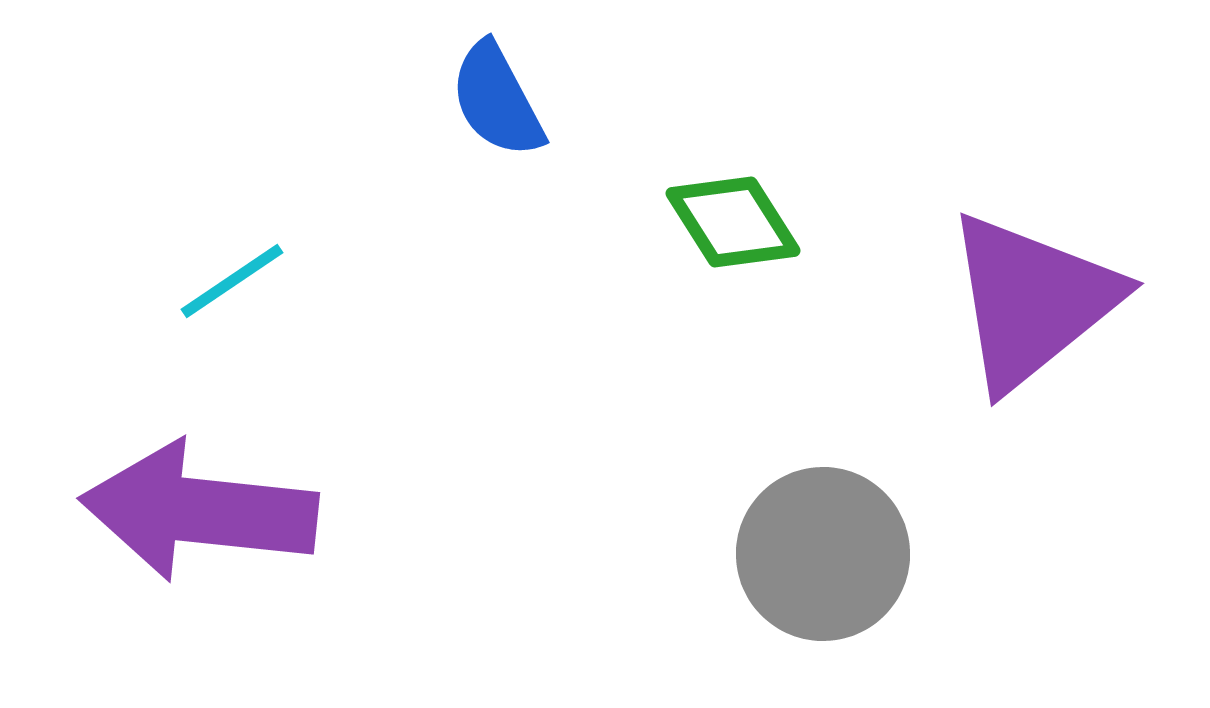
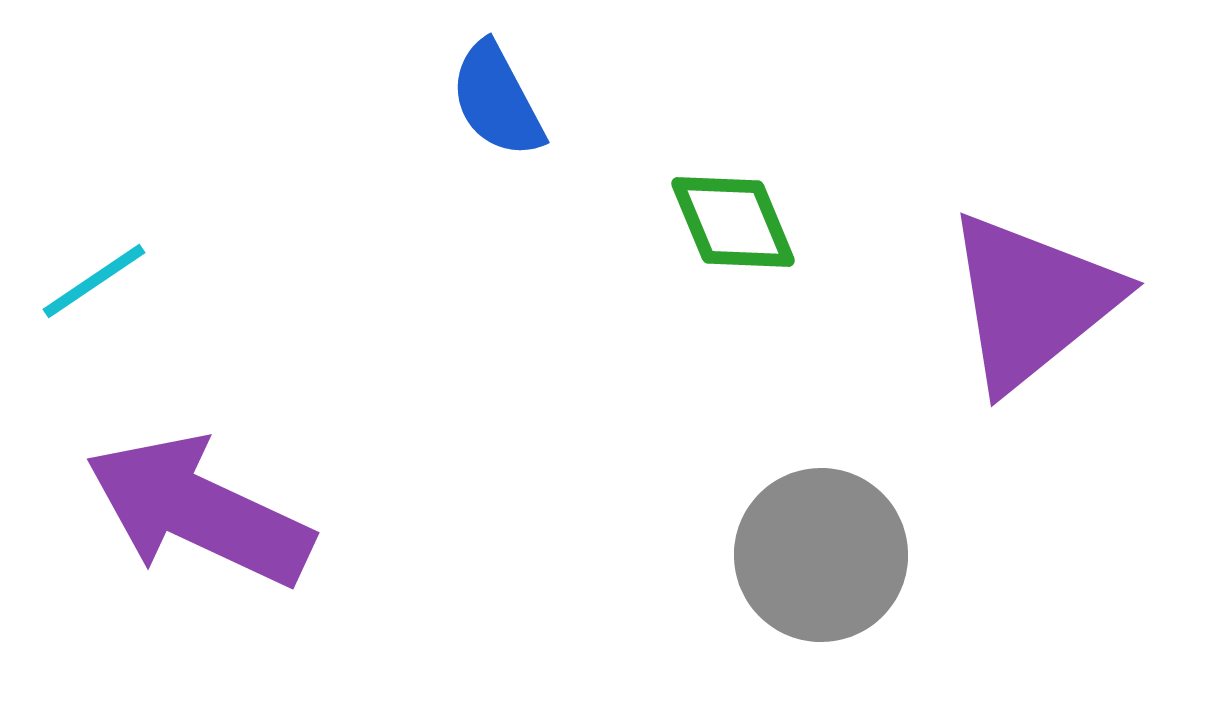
green diamond: rotated 10 degrees clockwise
cyan line: moved 138 px left
purple arrow: rotated 19 degrees clockwise
gray circle: moved 2 px left, 1 px down
